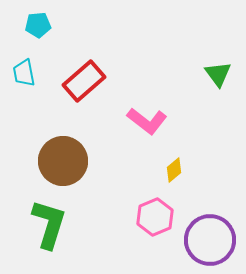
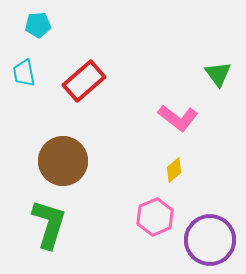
pink L-shape: moved 31 px right, 3 px up
